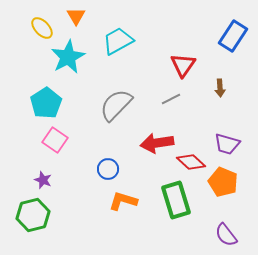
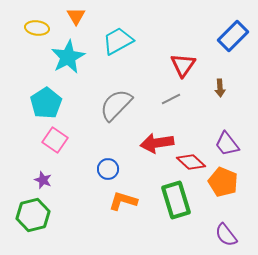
yellow ellipse: moved 5 px left; rotated 40 degrees counterclockwise
blue rectangle: rotated 12 degrees clockwise
purple trapezoid: rotated 36 degrees clockwise
